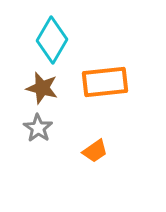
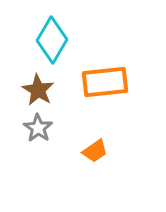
brown star: moved 4 px left, 2 px down; rotated 16 degrees clockwise
